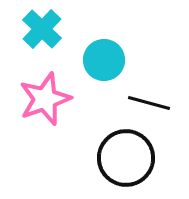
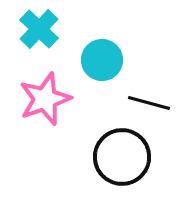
cyan cross: moved 3 px left
cyan circle: moved 2 px left
black circle: moved 4 px left, 1 px up
